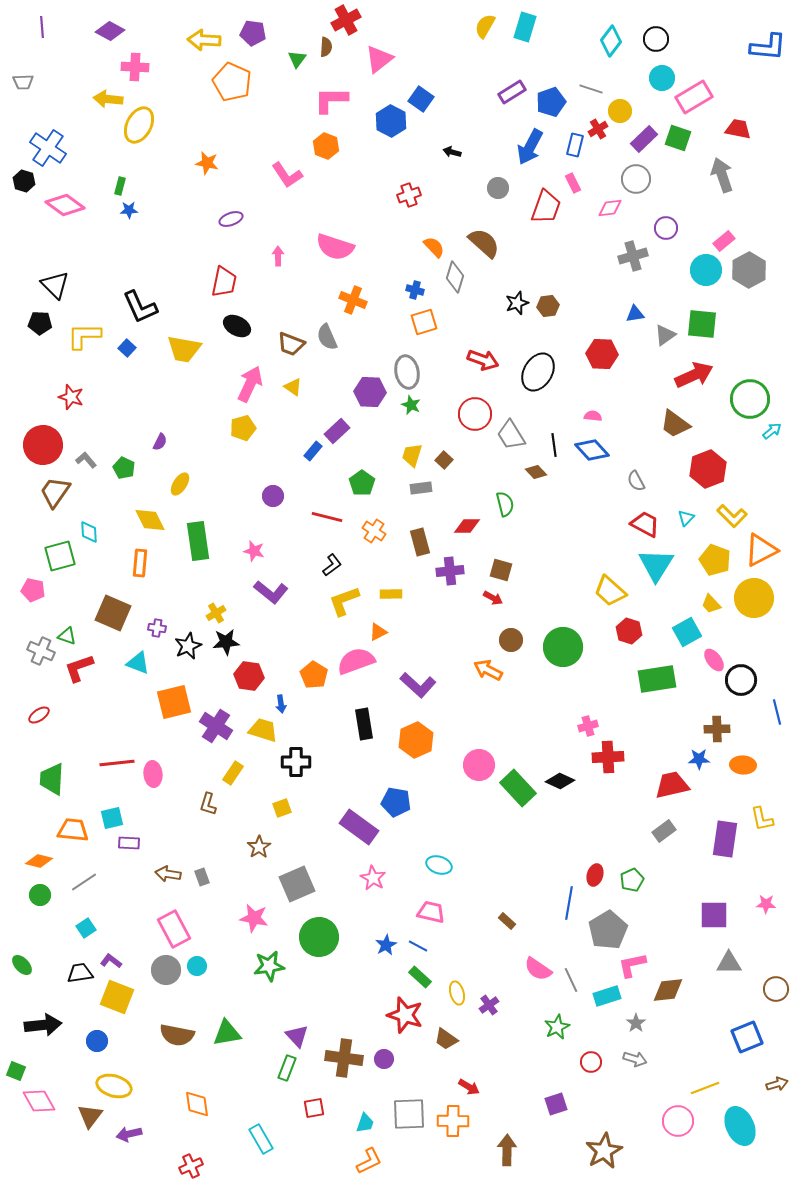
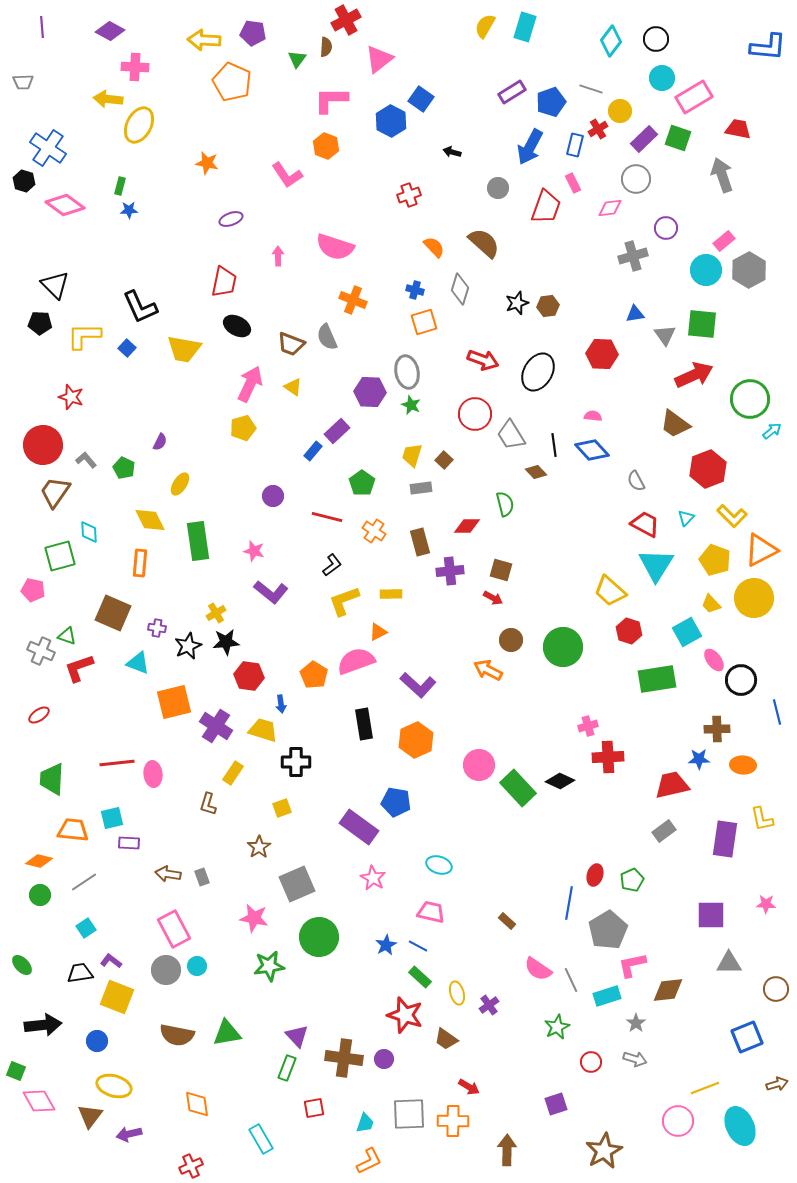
gray diamond at (455, 277): moved 5 px right, 12 px down
gray triangle at (665, 335): rotated 30 degrees counterclockwise
purple square at (714, 915): moved 3 px left
